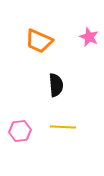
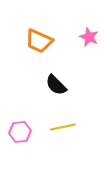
black semicircle: rotated 140 degrees clockwise
yellow line: rotated 15 degrees counterclockwise
pink hexagon: moved 1 px down
